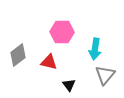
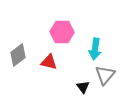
black triangle: moved 14 px right, 2 px down
